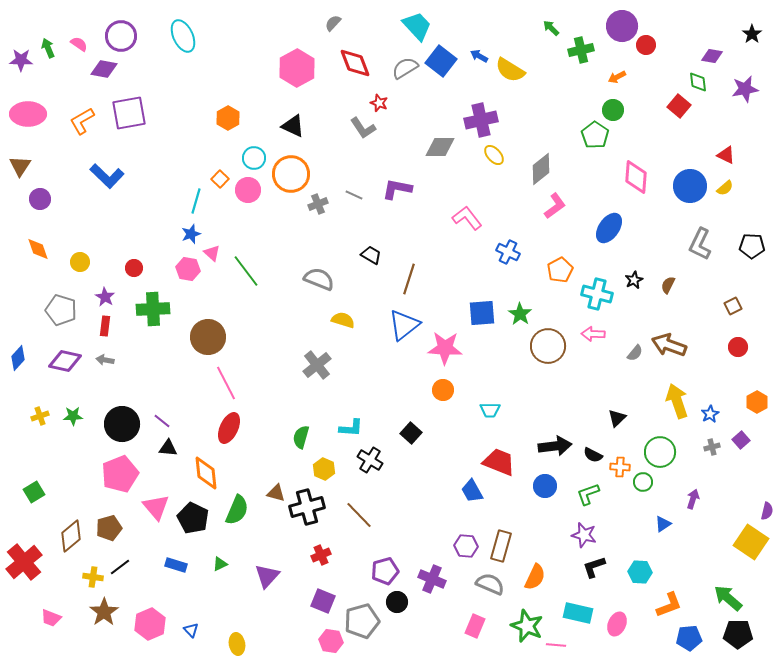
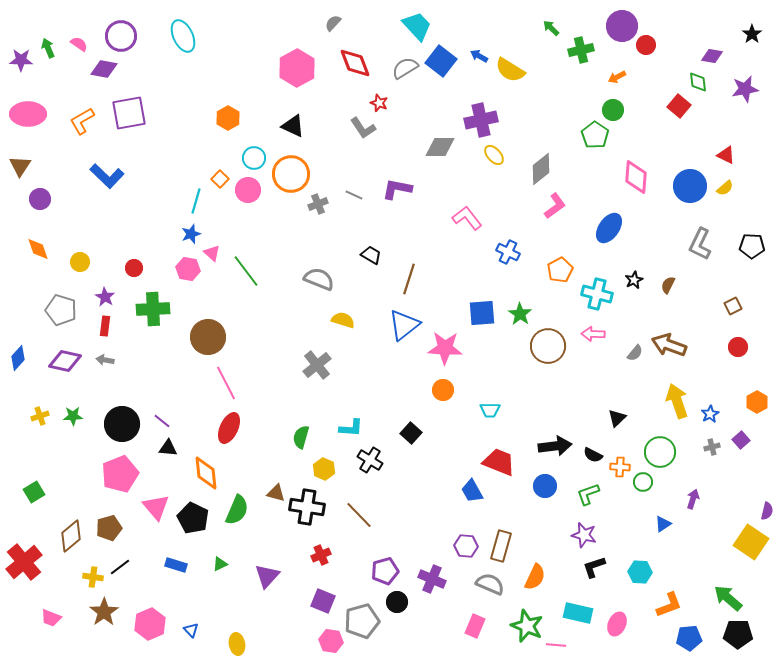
black cross at (307, 507): rotated 24 degrees clockwise
